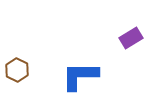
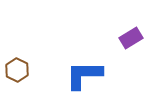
blue L-shape: moved 4 px right, 1 px up
